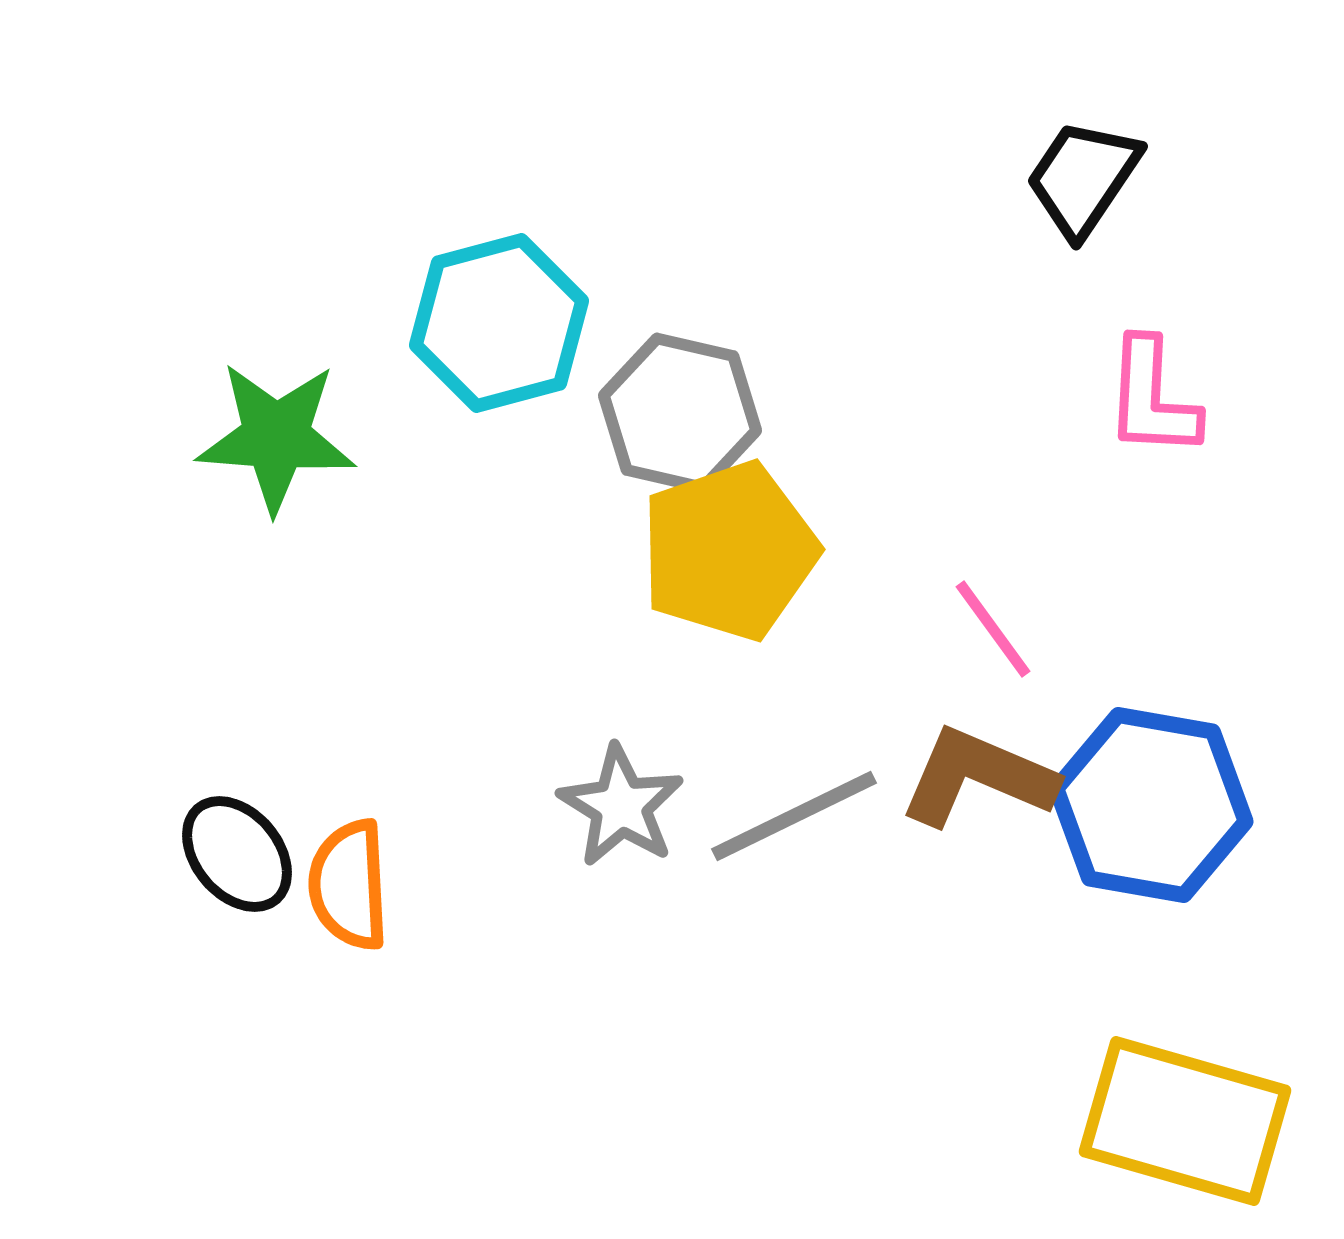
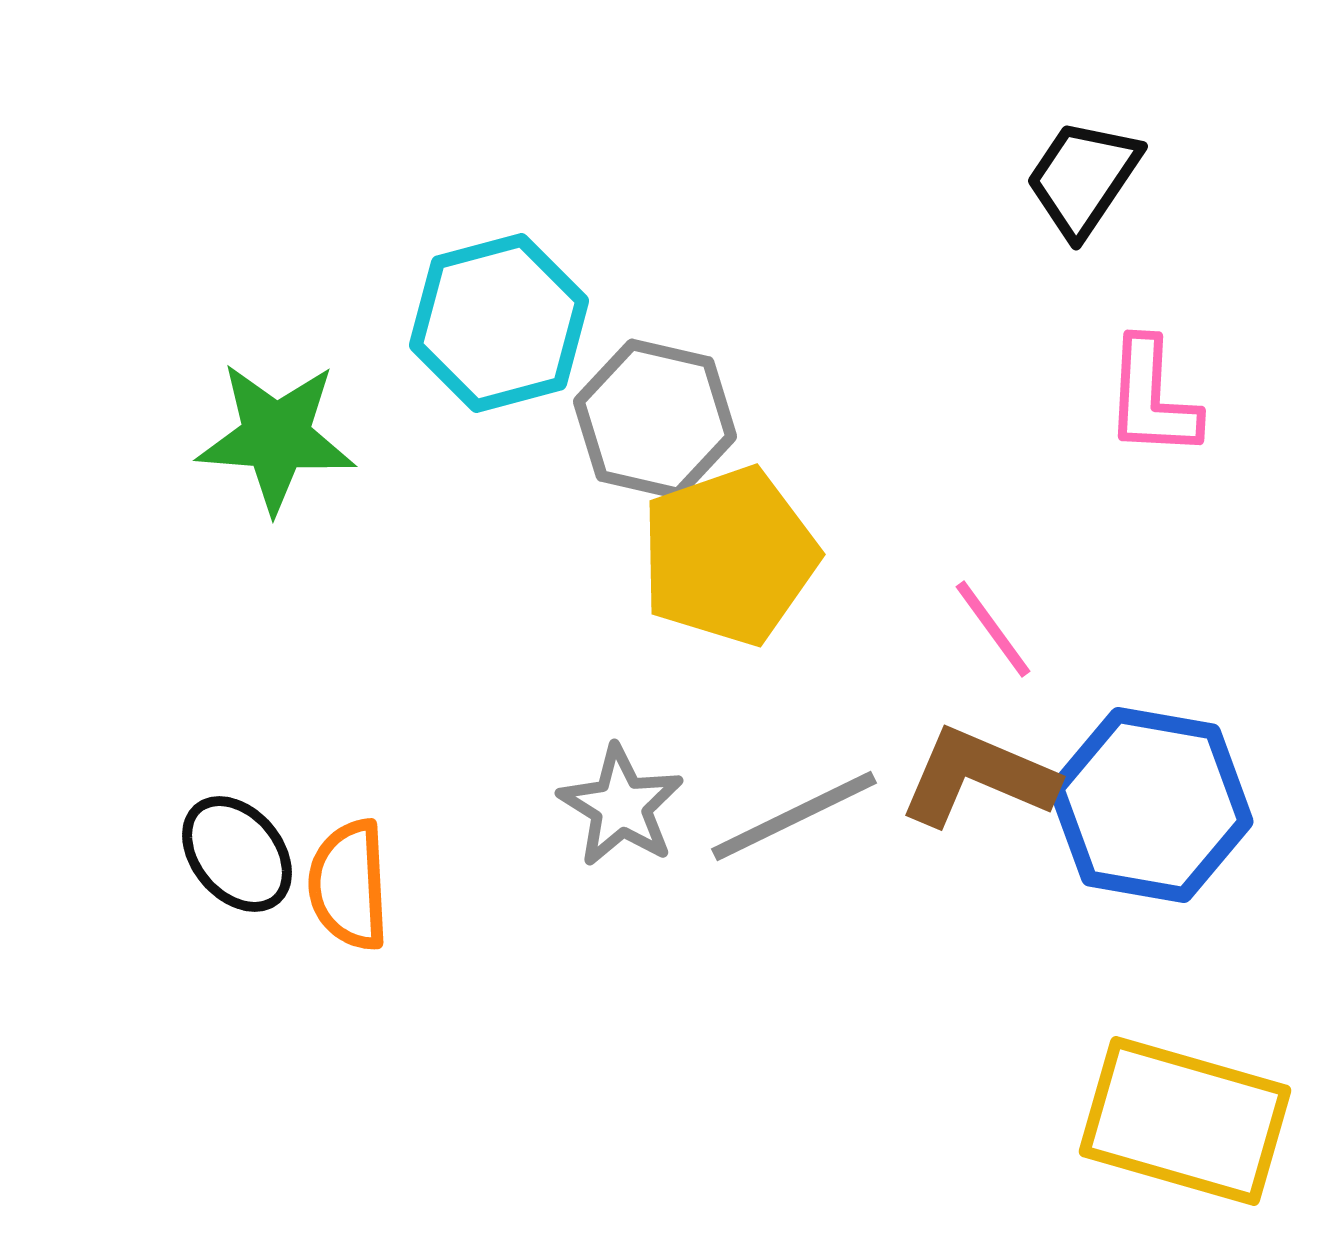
gray hexagon: moved 25 px left, 6 px down
yellow pentagon: moved 5 px down
